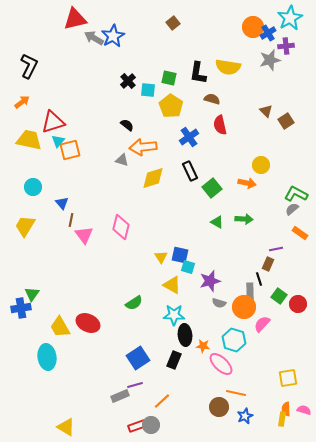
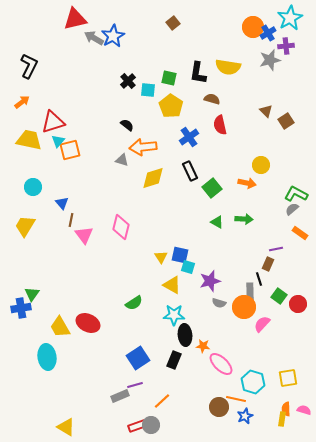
cyan hexagon at (234, 340): moved 19 px right, 42 px down
orange line at (236, 393): moved 6 px down
